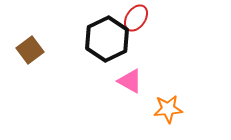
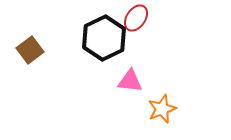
black hexagon: moved 3 px left, 1 px up
pink triangle: rotated 24 degrees counterclockwise
orange star: moved 6 px left; rotated 16 degrees counterclockwise
